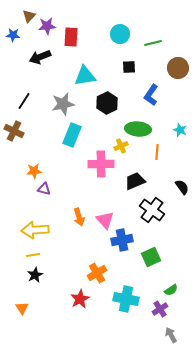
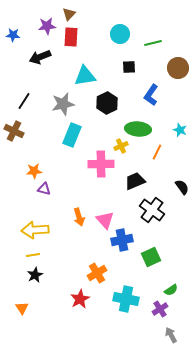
brown triangle: moved 40 px right, 2 px up
orange line: rotated 21 degrees clockwise
